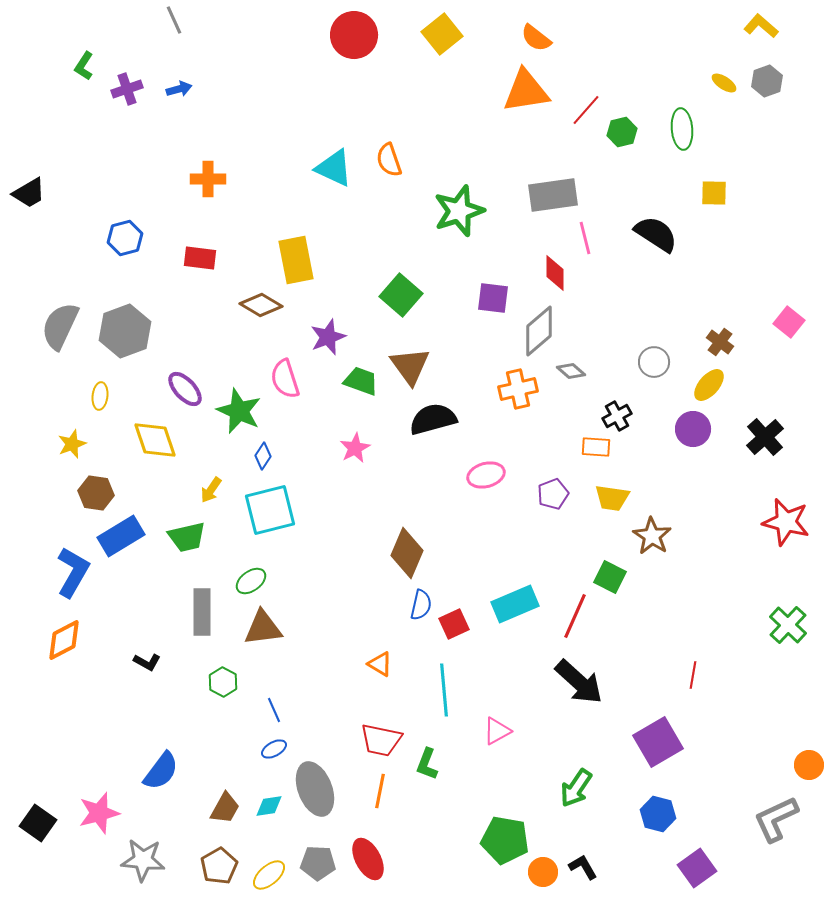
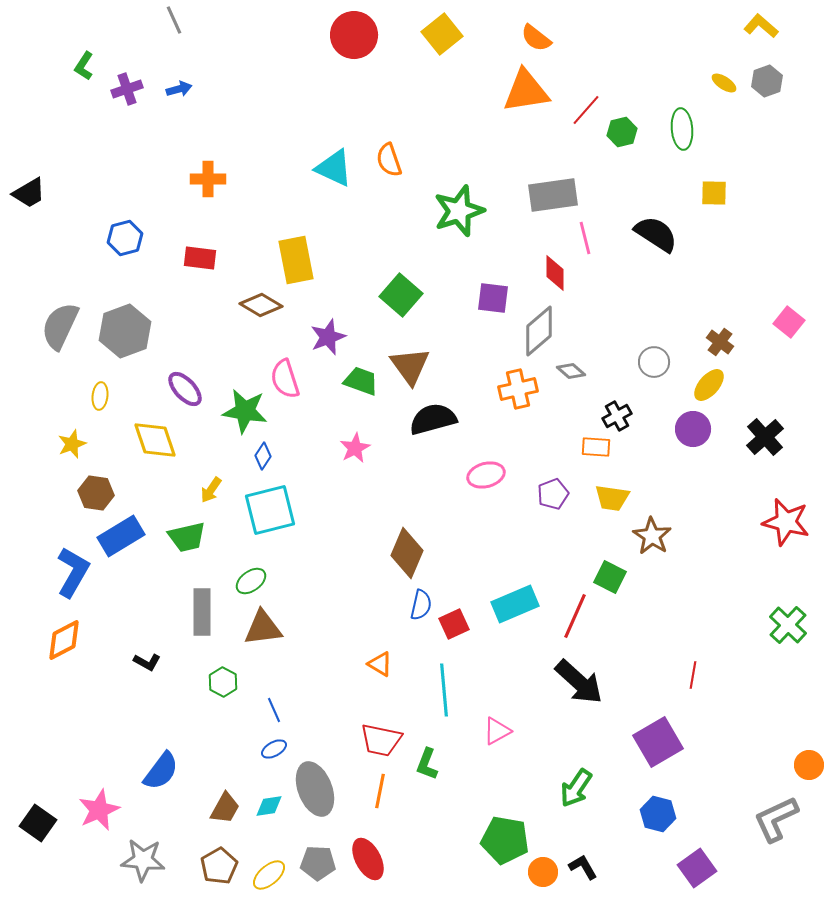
green star at (239, 411): moved 6 px right; rotated 15 degrees counterclockwise
pink star at (99, 813): moved 3 px up; rotated 9 degrees counterclockwise
